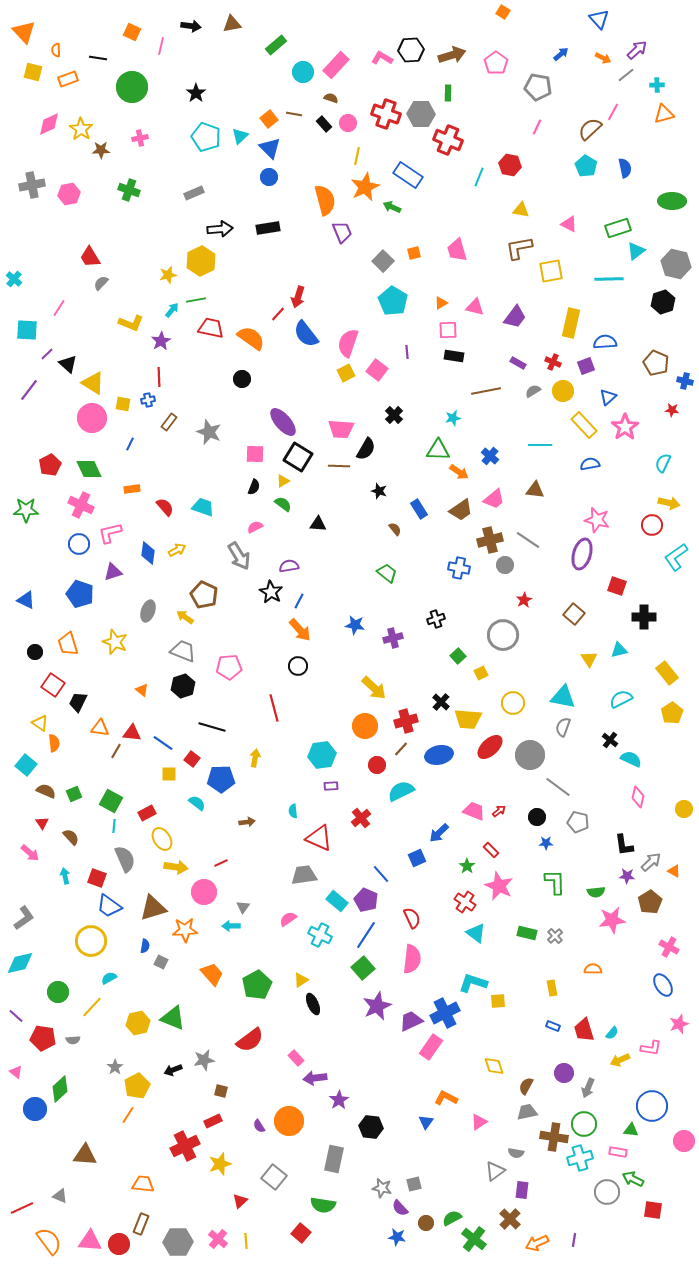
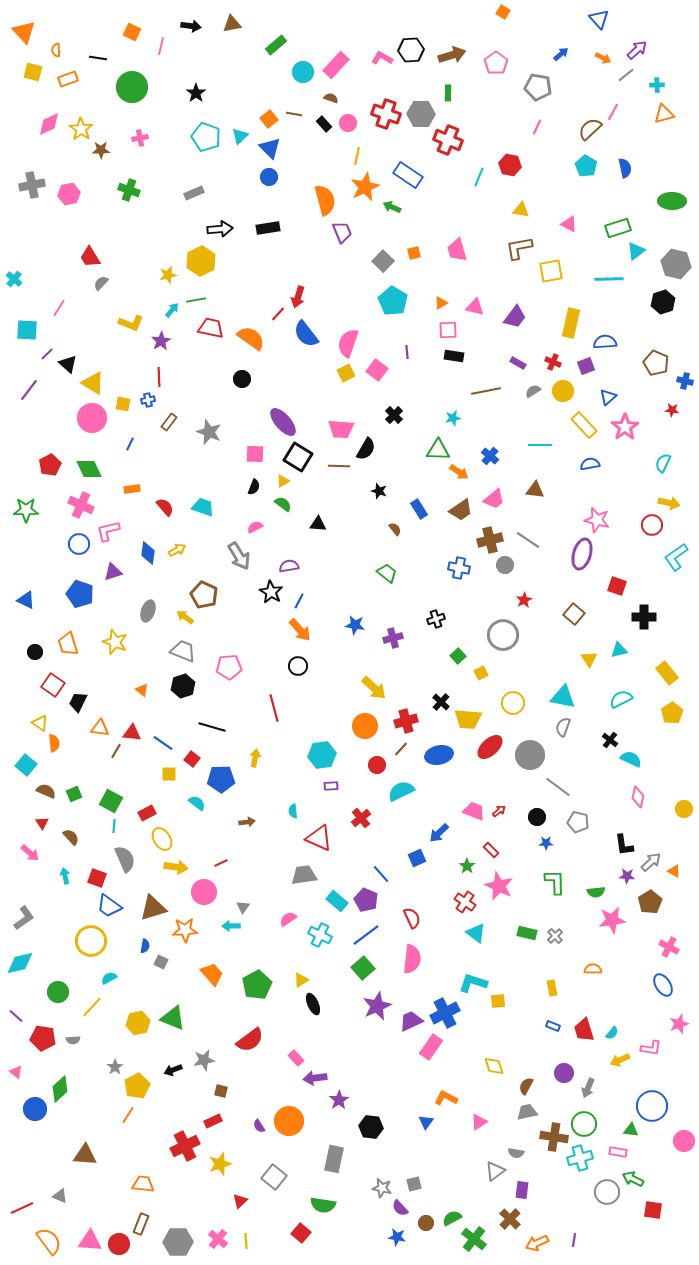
pink L-shape at (110, 533): moved 2 px left, 2 px up
blue line at (366, 935): rotated 20 degrees clockwise
